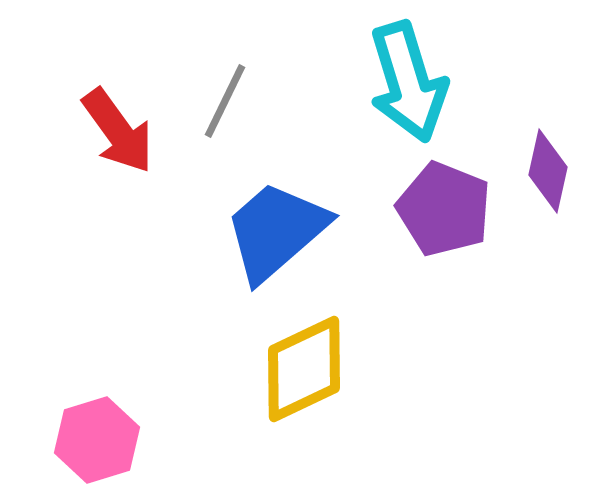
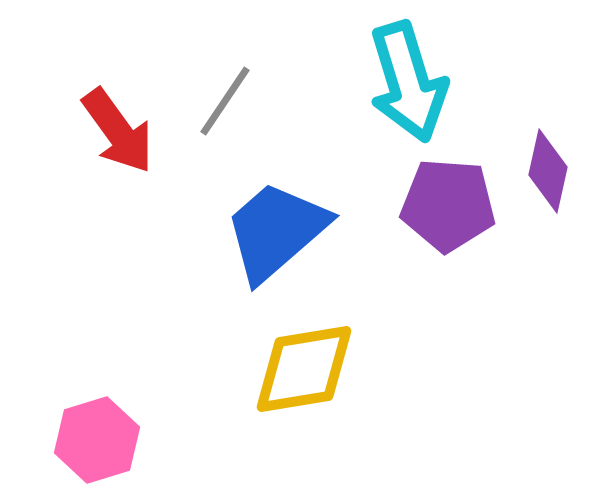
gray line: rotated 8 degrees clockwise
purple pentagon: moved 4 px right, 4 px up; rotated 18 degrees counterclockwise
yellow diamond: rotated 16 degrees clockwise
